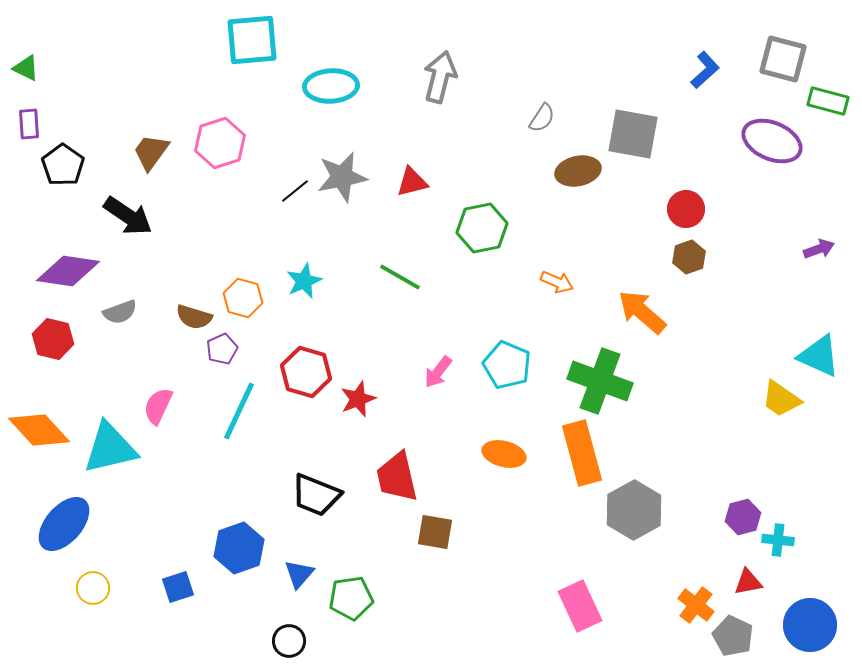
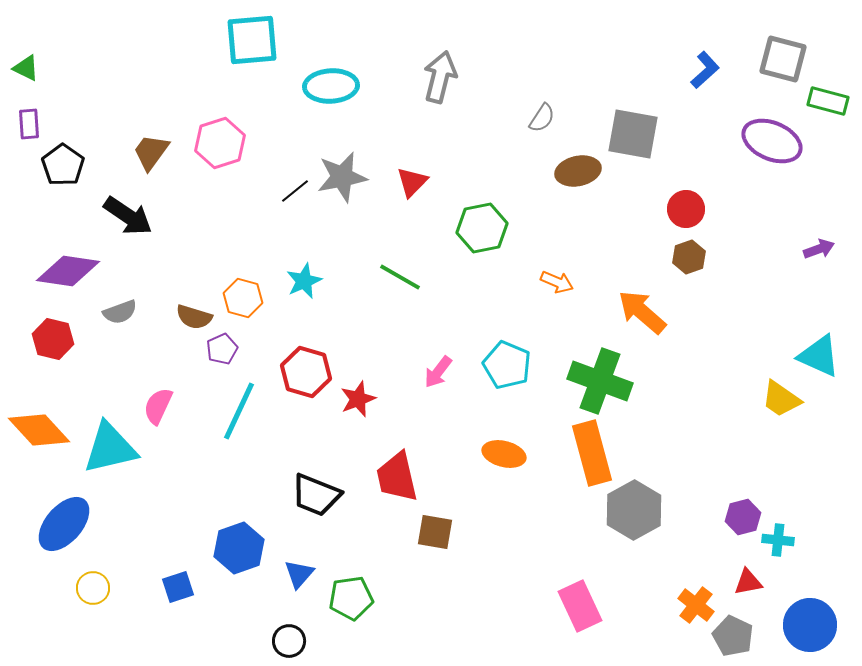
red triangle at (412, 182): rotated 32 degrees counterclockwise
orange rectangle at (582, 453): moved 10 px right
